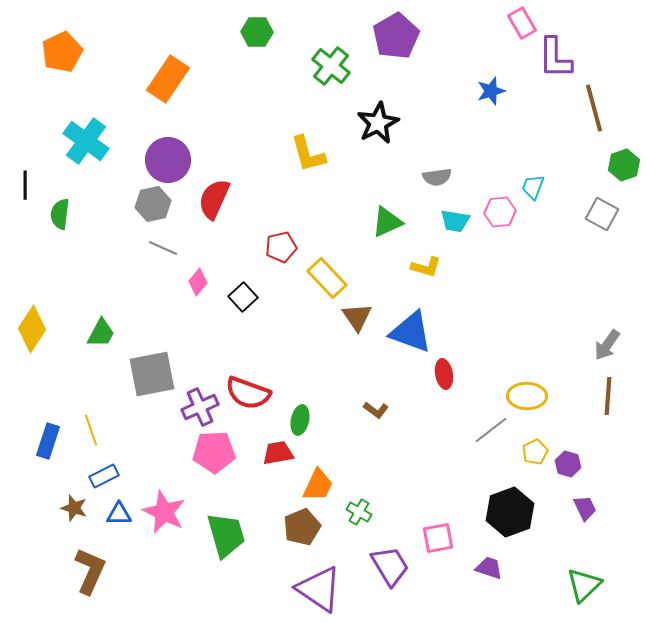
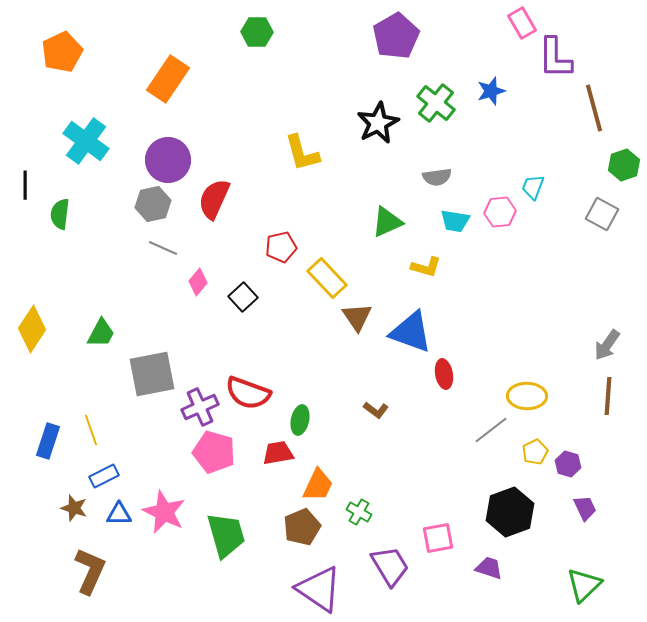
green cross at (331, 66): moved 105 px right, 37 px down
yellow L-shape at (308, 154): moved 6 px left, 1 px up
pink pentagon at (214, 452): rotated 18 degrees clockwise
